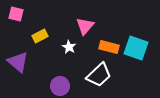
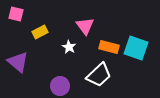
pink triangle: rotated 18 degrees counterclockwise
yellow rectangle: moved 4 px up
